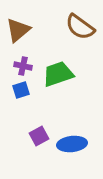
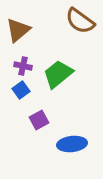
brown semicircle: moved 6 px up
green trapezoid: rotated 20 degrees counterclockwise
blue square: rotated 18 degrees counterclockwise
purple square: moved 16 px up
